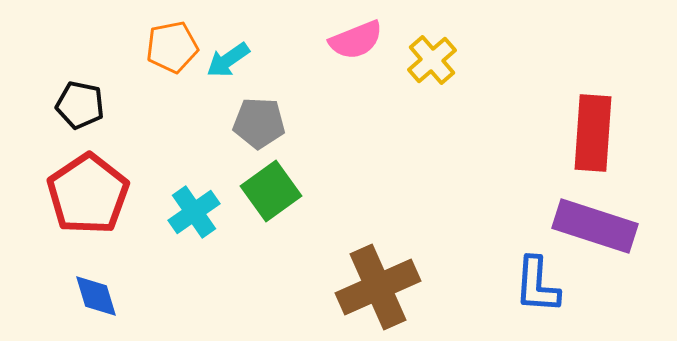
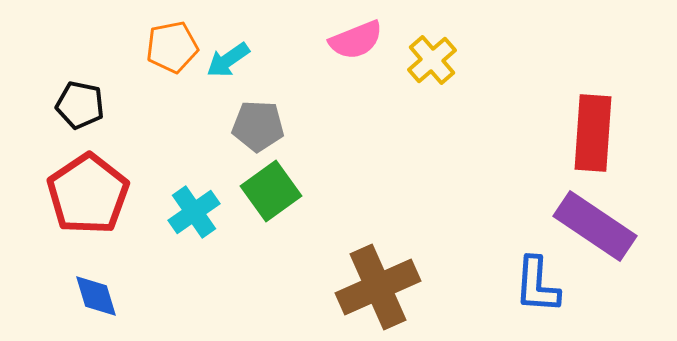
gray pentagon: moved 1 px left, 3 px down
purple rectangle: rotated 16 degrees clockwise
